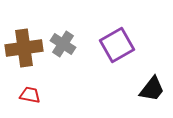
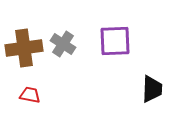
purple square: moved 2 px left, 4 px up; rotated 28 degrees clockwise
black trapezoid: rotated 36 degrees counterclockwise
